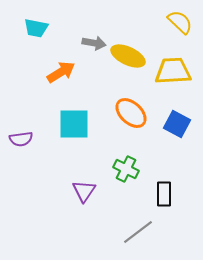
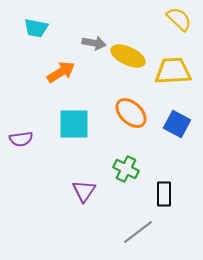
yellow semicircle: moved 1 px left, 3 px up
